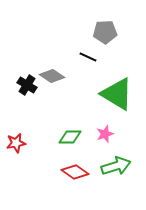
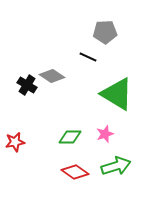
red star: moved 1 px left, 1 px up
